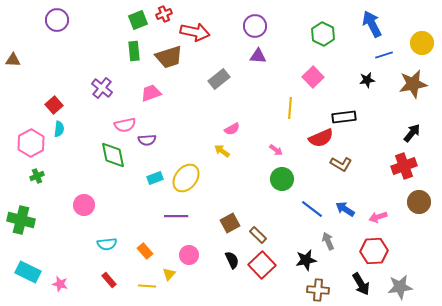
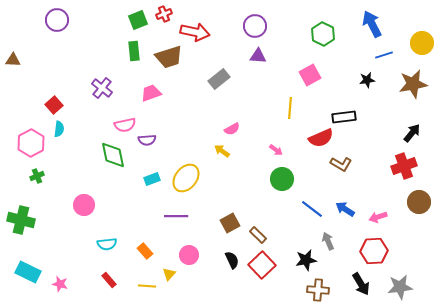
pink square at (313, 77): moved 3 px left, 2 px up; rotated 15 degrees clockwise
cyan rectangle at (155, 178): moved 3 px left, 1 px down
